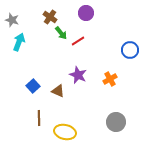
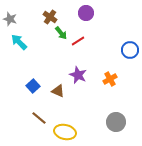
gray star: moved 2 px left, 1 px up
cyan arrow: rotated 66 degrees counterclockwise
brown line: rotated 49 degrees counterclockwise
